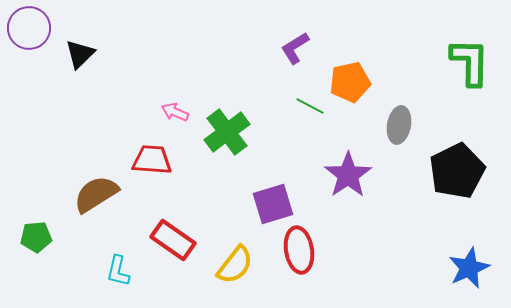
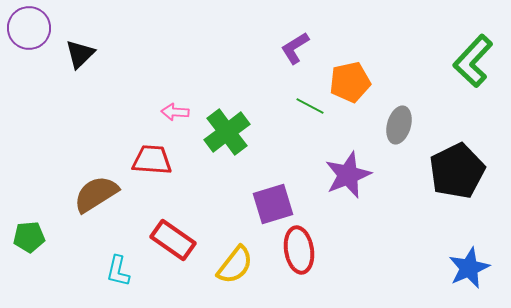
green L-shape: moved 3 px right, 1 px up; rotated 138 degrees counterclockwise
pink arrow: rotated 20 degrees counterclockwise
gray ellipse: rotated 6 degrees clockwise
purple star: rotated 12 degrees clockwise
green pentagon: moved 7 px left
